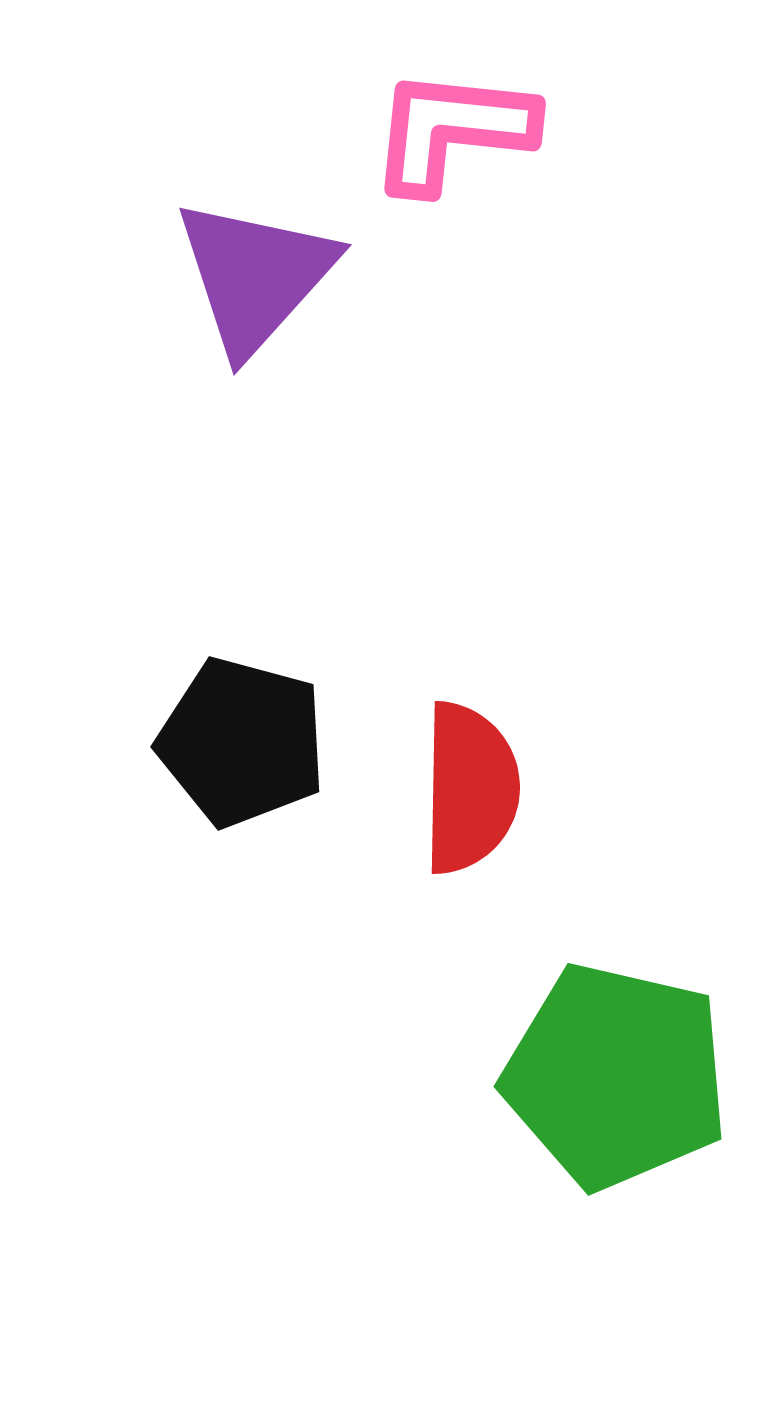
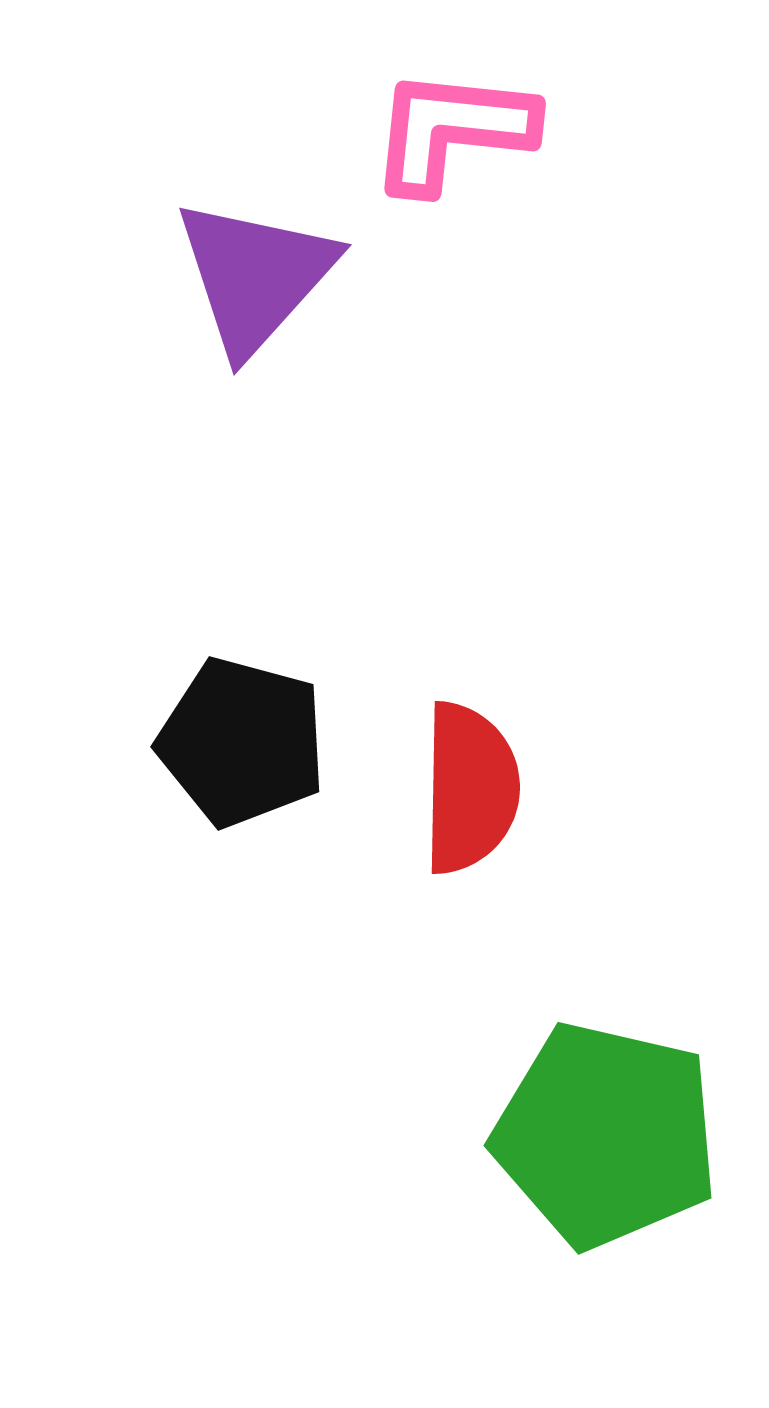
green pentagon: moved 10 px left, 59 px down
